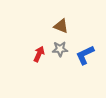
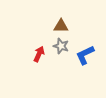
brown triangle: rotated 21 degrees counterclockwise
gray star: moved 1 px right, 3 px up; rotated 21 degrees clockwise
